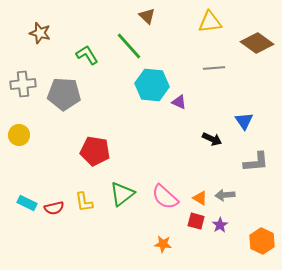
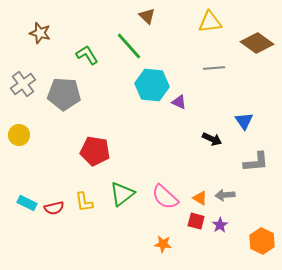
gray cross: rotated 30 degrees counterclockwise
